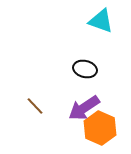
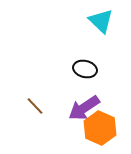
cyan triangle: rotated 24 degrees clockwise
